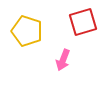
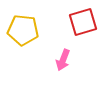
yellow pentagon: moved 4 px left, 1 px up; rotated 12 degrees counterclockwise
